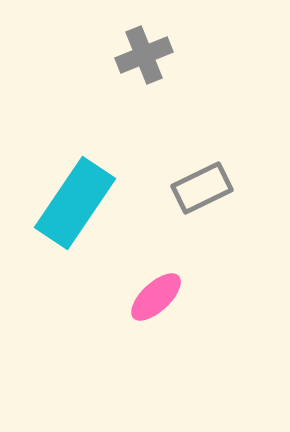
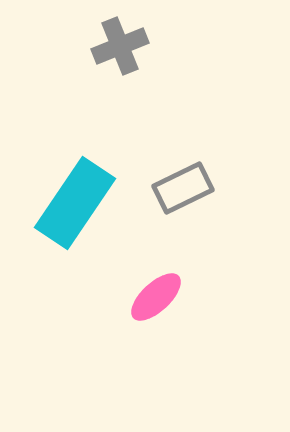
gray cross: moved 24 px left, 9 px up
gray rectangle: moved 19 px left
